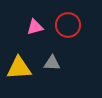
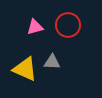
gray triangle: moved 1 px up
yellow triangle: moved 6 px right, 1 px down; rotated 28 degrees clockwise
